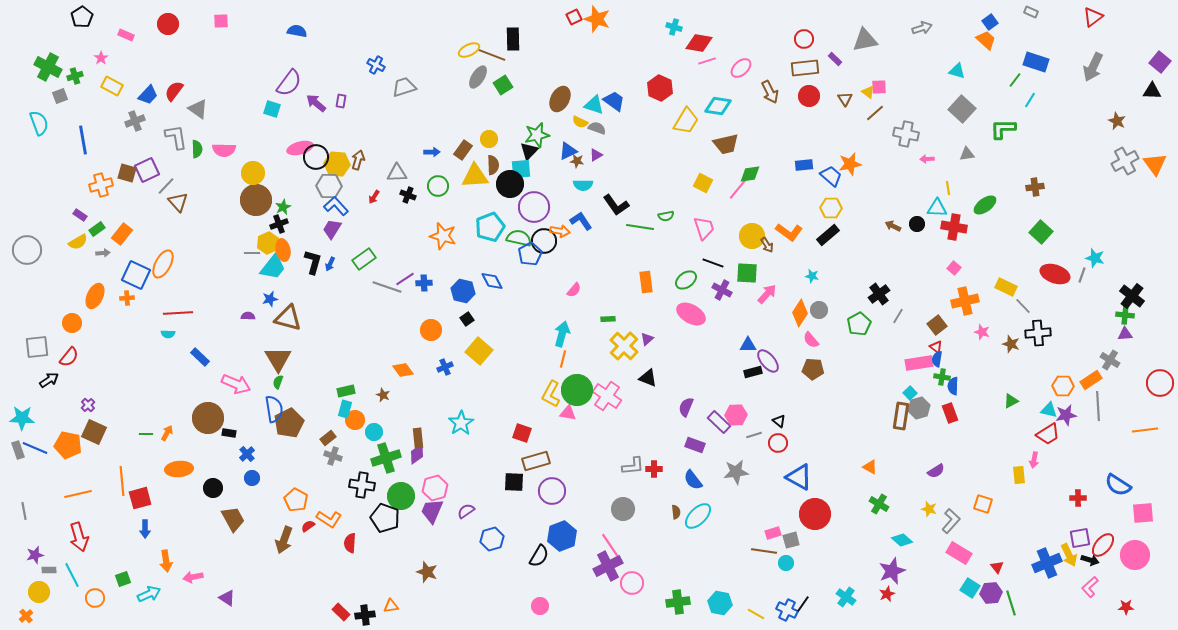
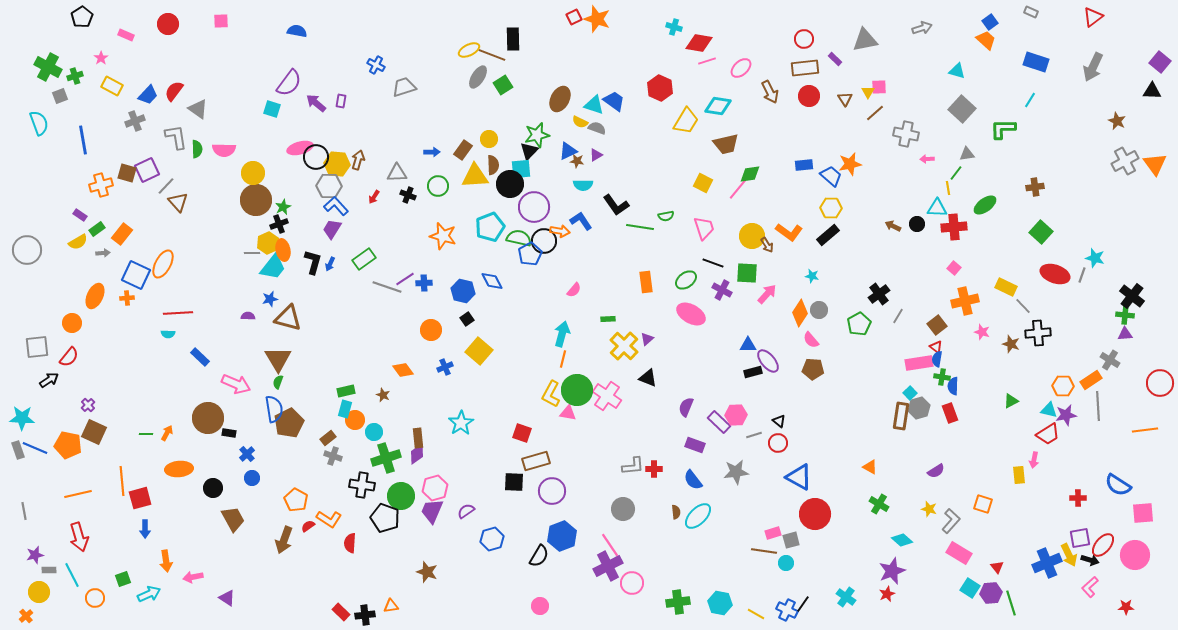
green line at (1015, 80): moved 59 px left, 93 px down
yellow triangle at (868, 92): rotated 24 degrees clockwise
red cross at (954, 227): rotated 15 degrees counterclockwise
